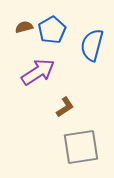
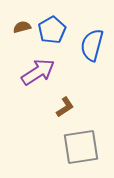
brown semicircle: moved 2 px left
